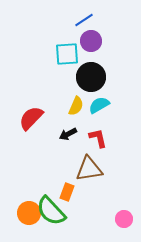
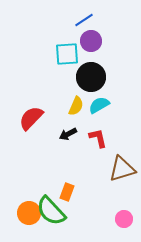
brown triangle: moved 33 px right; rotated 8 degrees counterclockwise
